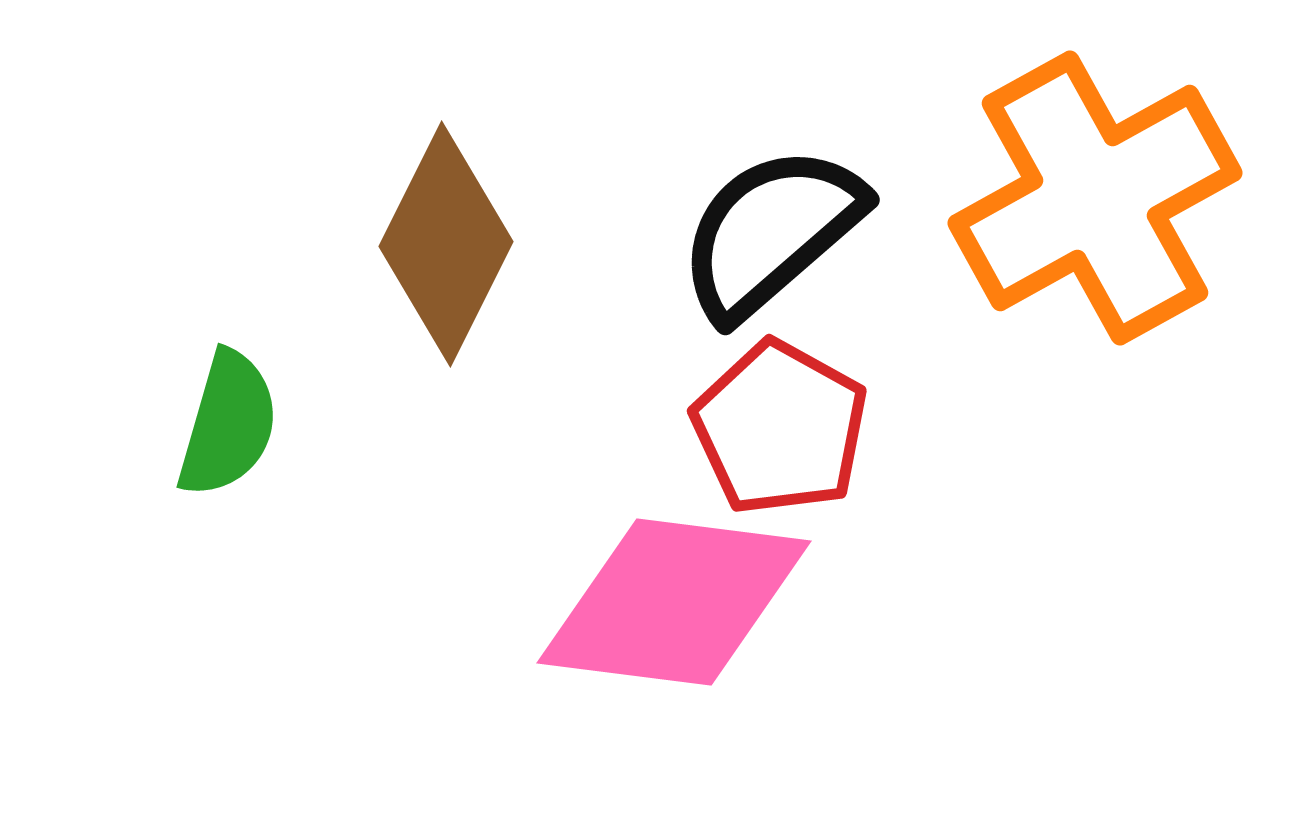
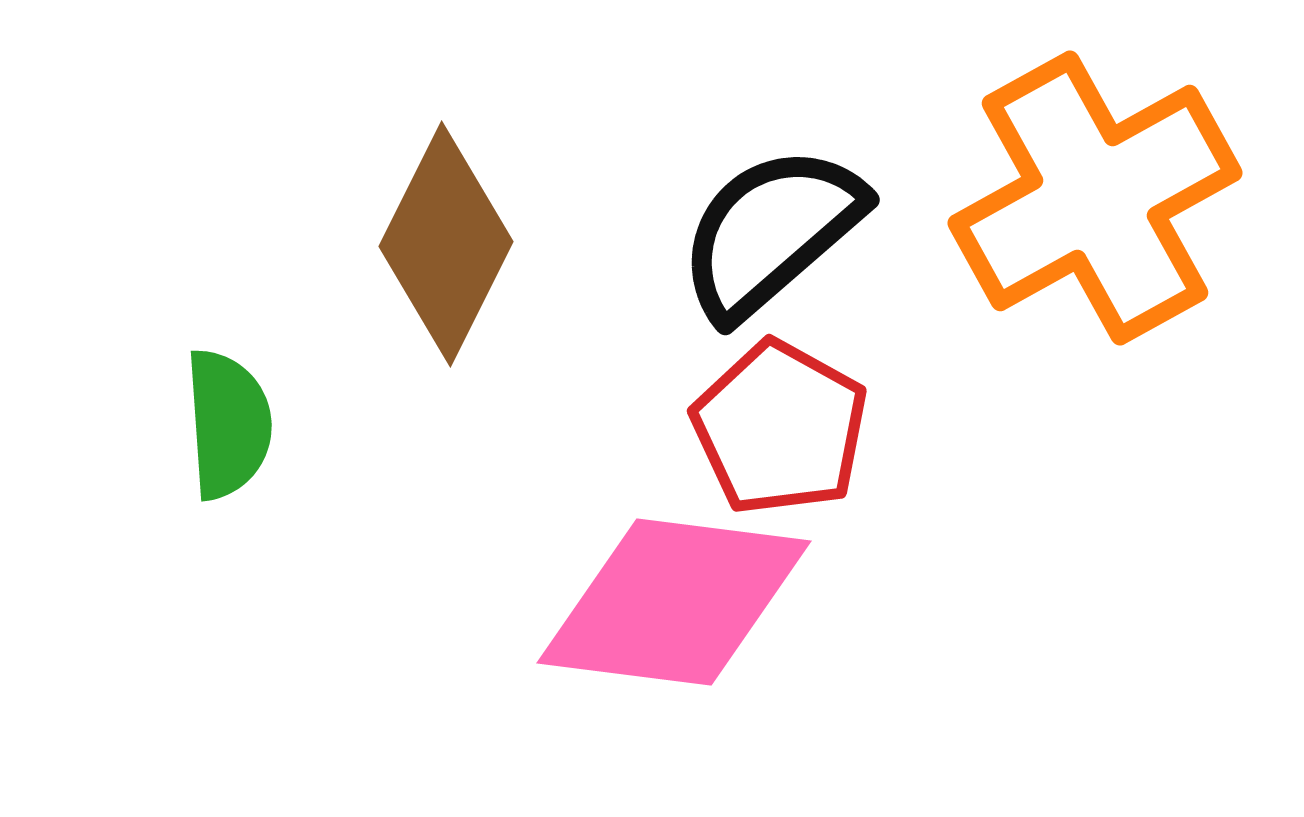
green semicircle: rotated 20 degrees counterclockwise
